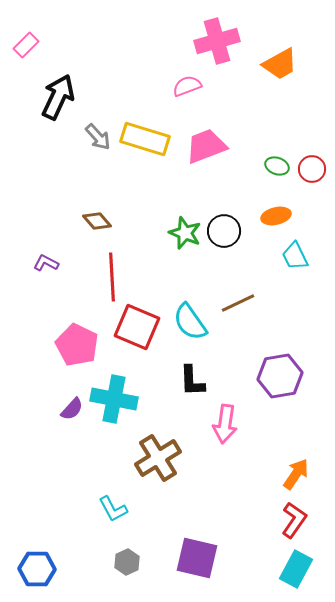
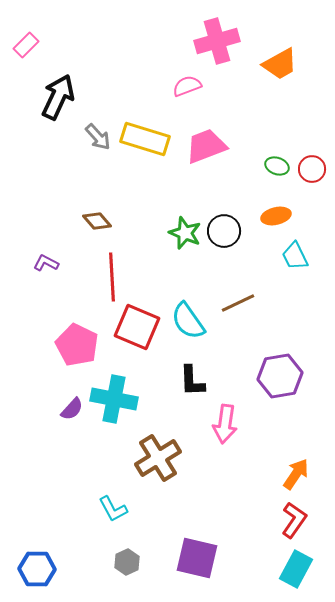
cyan semicircle: moved 2 px left, 1 px up
